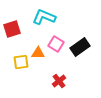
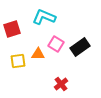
orange triangle: moved 1 px down
yellow square: moved 3 px left, 1 px up
red cross: moved 2 px right, 3 px down
